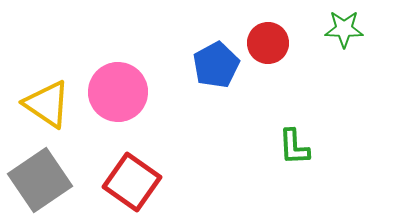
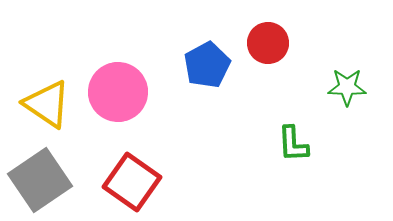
green star: moved 3 px right, 58 px down
blue pentagon: moved 9 px left
green L-shape: moved 1 px left, 3 px up
